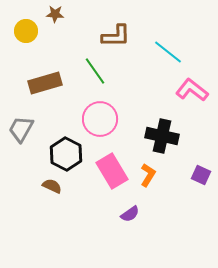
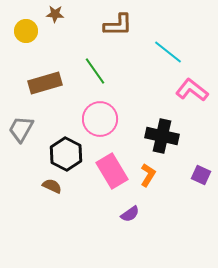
brown L-shape: moved 2 px right, 11 px up
